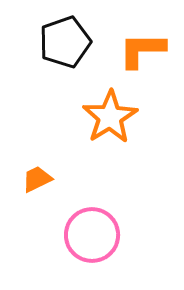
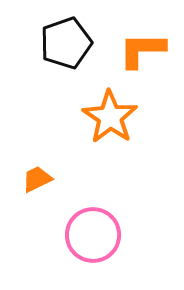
black pentagon: moved 1 px right, 1 px down
orange star: rotated 6 degrees counterclockwise
pink circle: moved 1 px right
